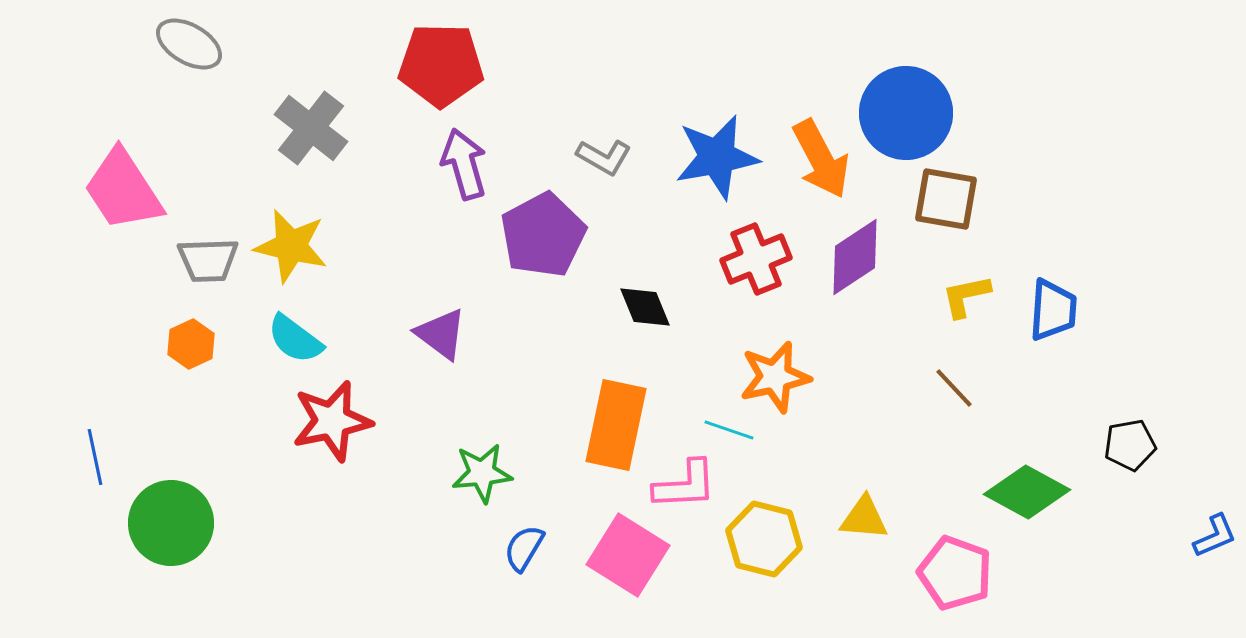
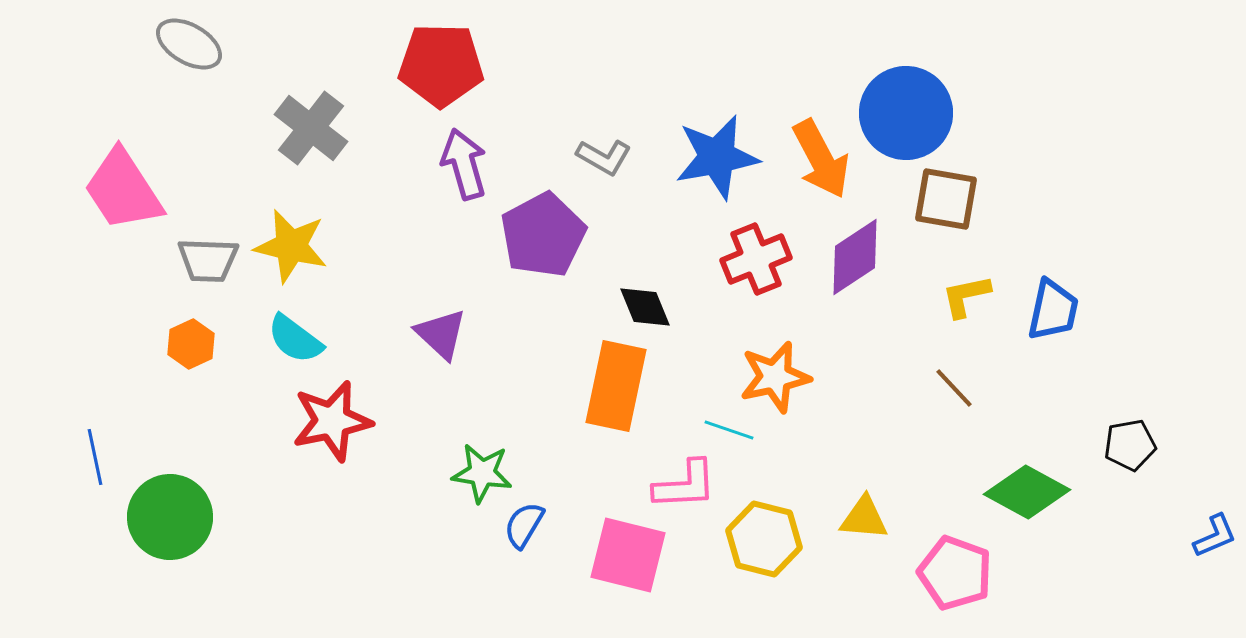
gray trapezoid: rotated 4 degrees clockwise
blue trapezoid: rotated 8 degrees clockwise
purple triangle: rotated 6 degrees clockwise
orange rectangle: moved 39 px up
green star: rotated 14 degrees clockwise
green circle: moved 1 px left, 6 px up
blue semicircle: moved 23 px up
pink square: rotated 18 degrees counterclockwise
